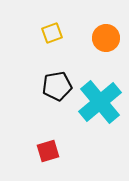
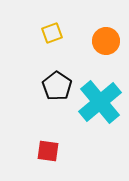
orange circle: moved 3 px down
black pentagon: rotated 28 degrees counterclockwise
red square: rotated 25 degrees clockwise
